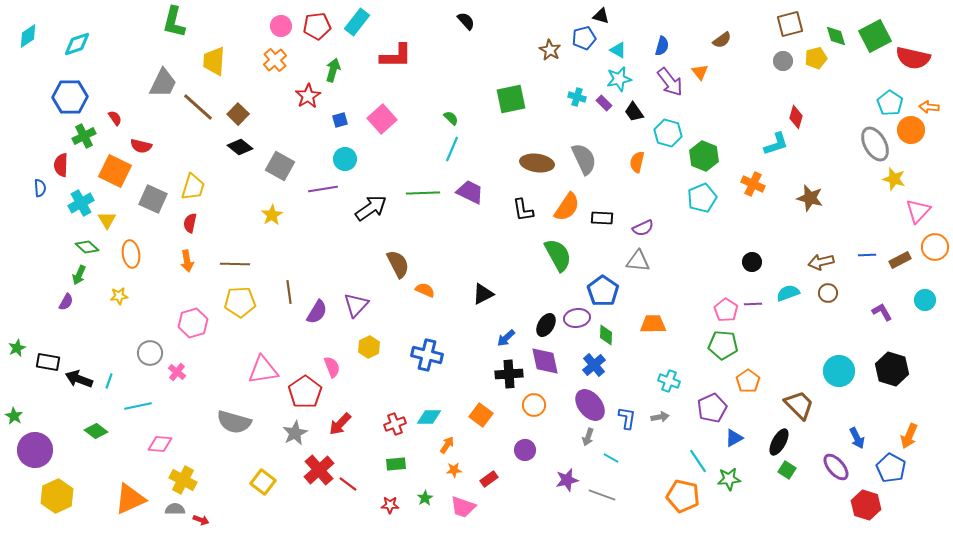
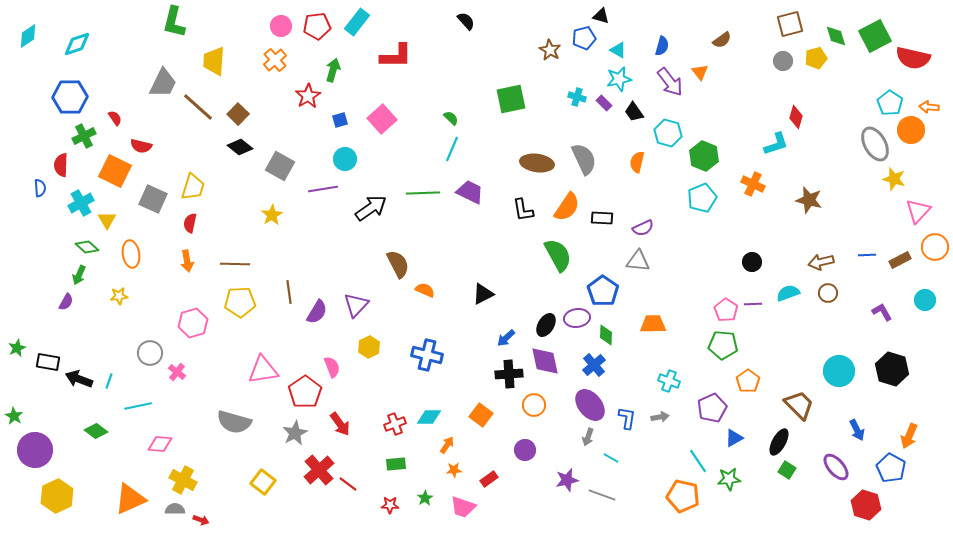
brown star at (810, 198): moved 1 px left, 2 px down
red arrow at (340, 424): rotated 80 degrees counterclockwise
blue arrow at (857, 438): moved 8 px up
